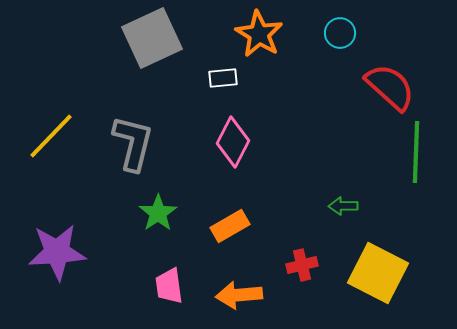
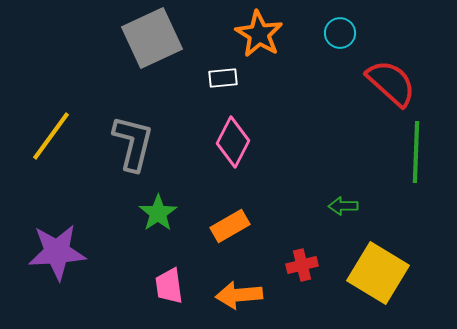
red semicircle: moved 1 px right, 4 px up
yellow line: rotated 8 degrees counterclockwise
yellow square: rotated 4 degrees clockwise
